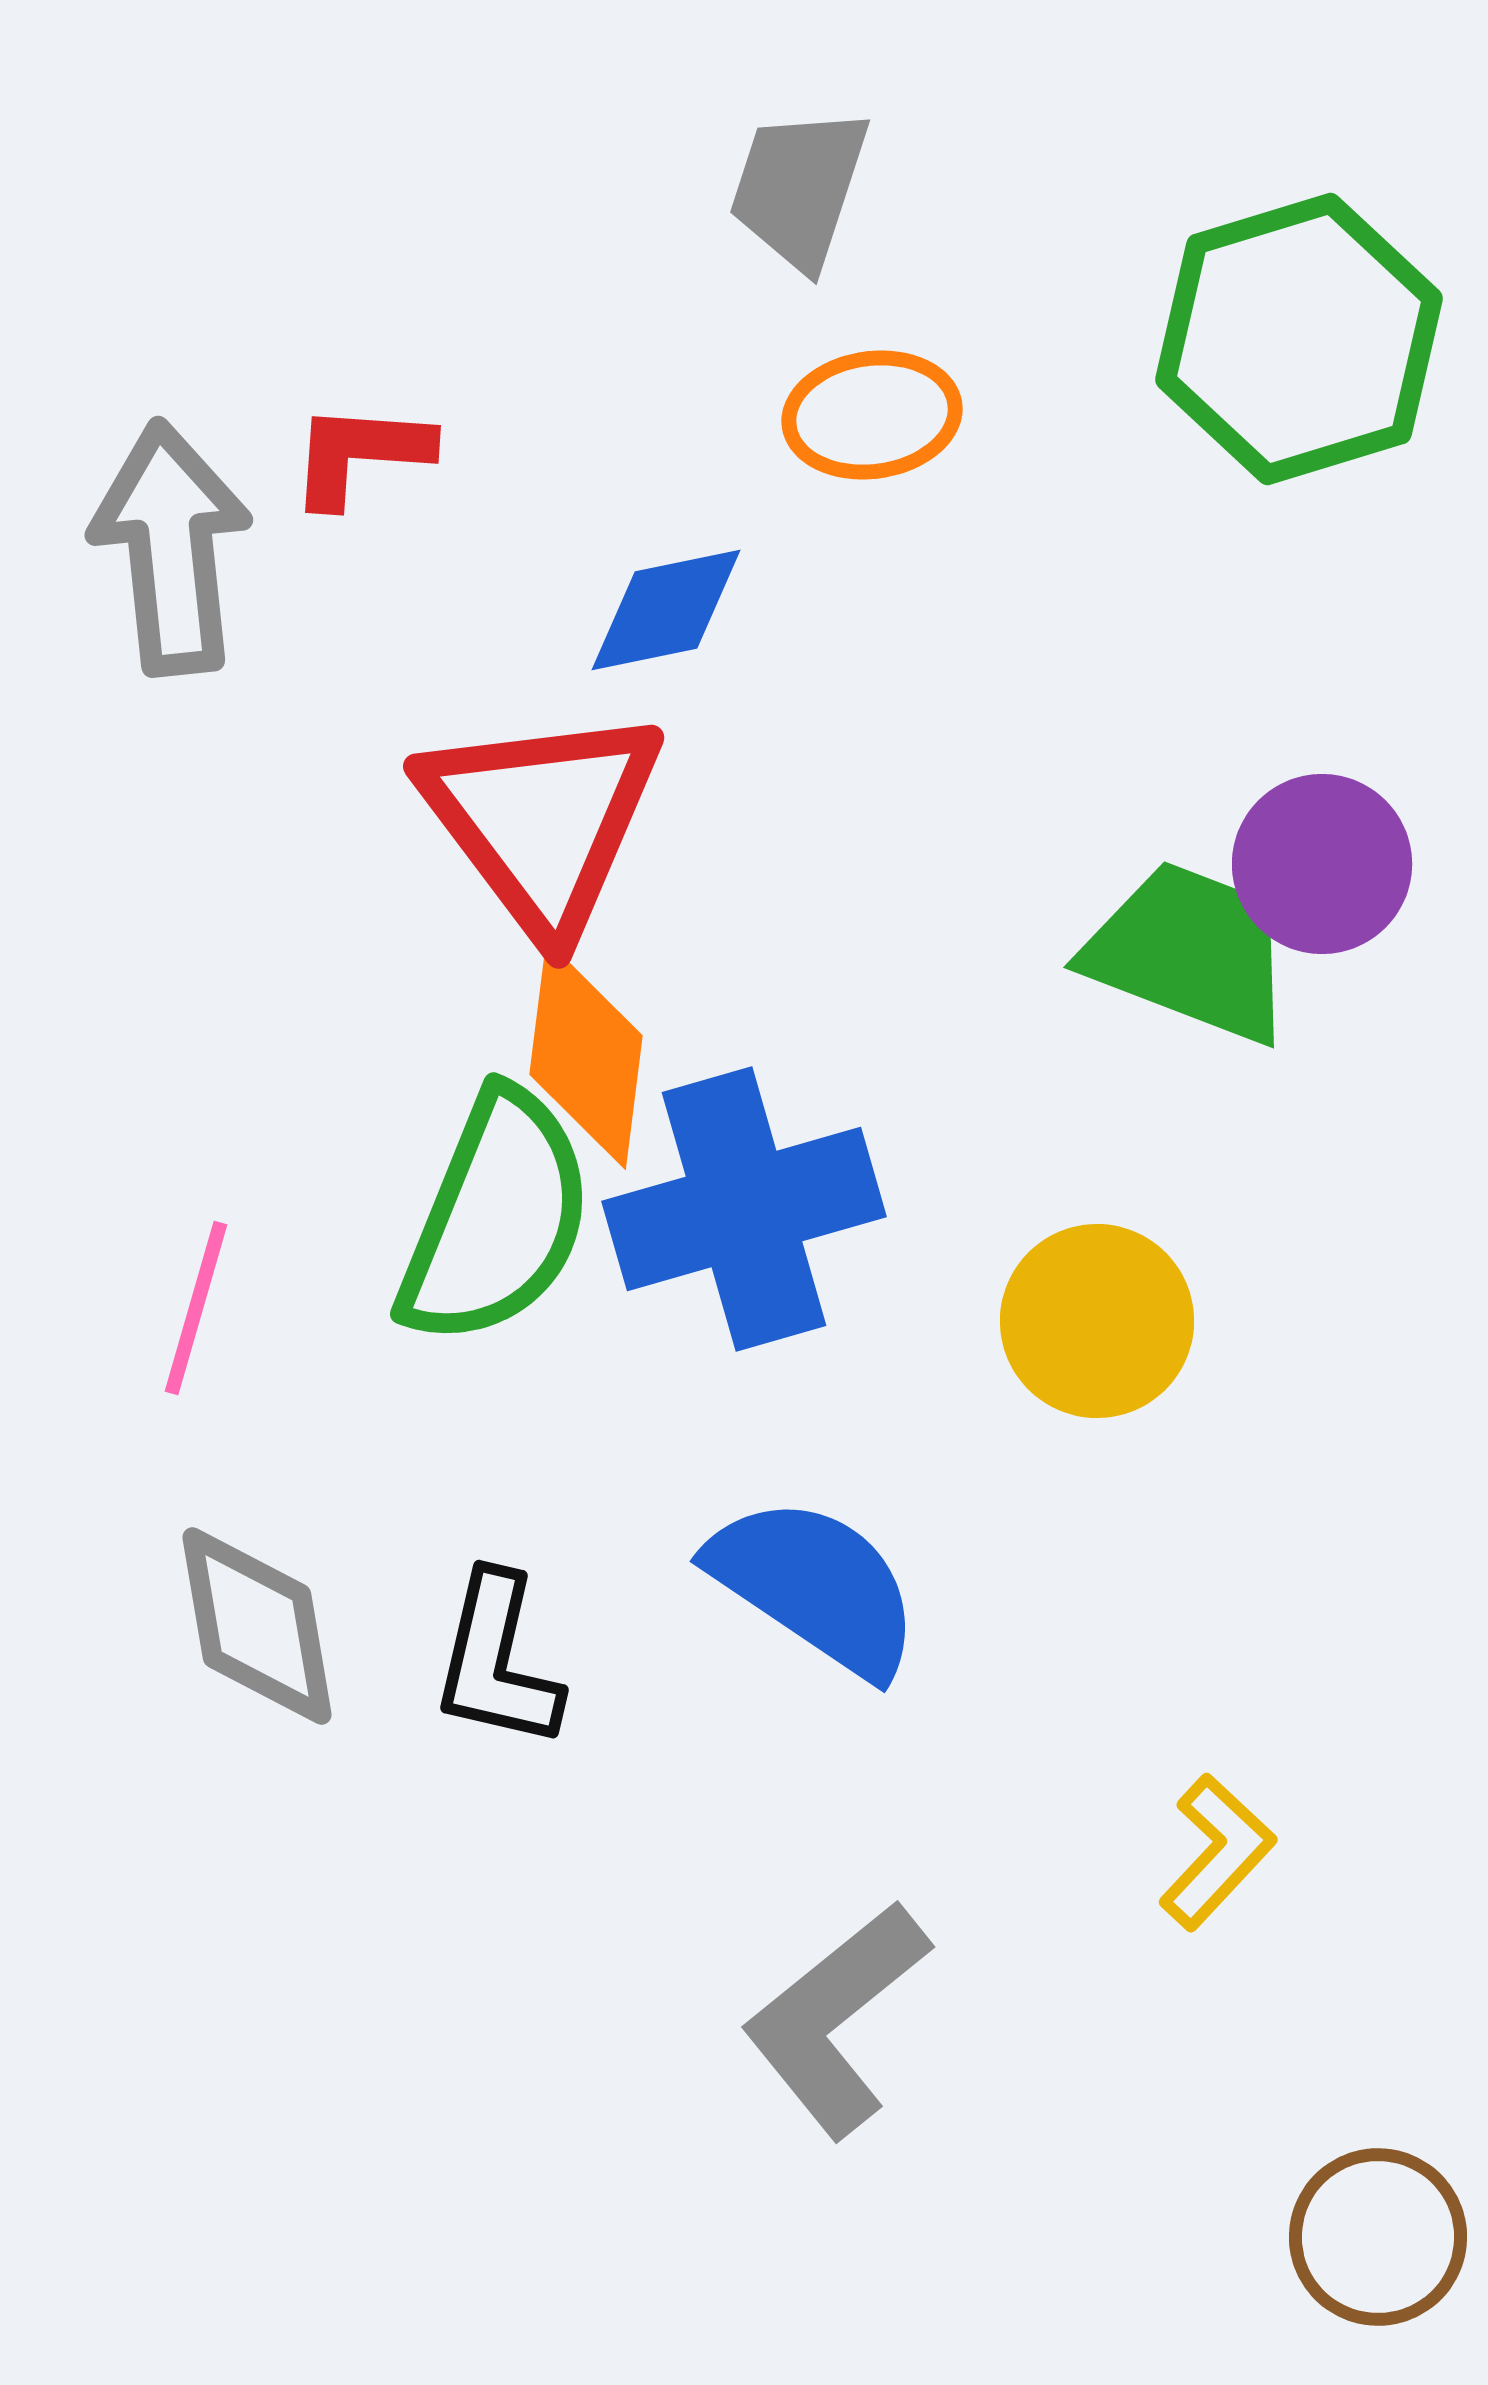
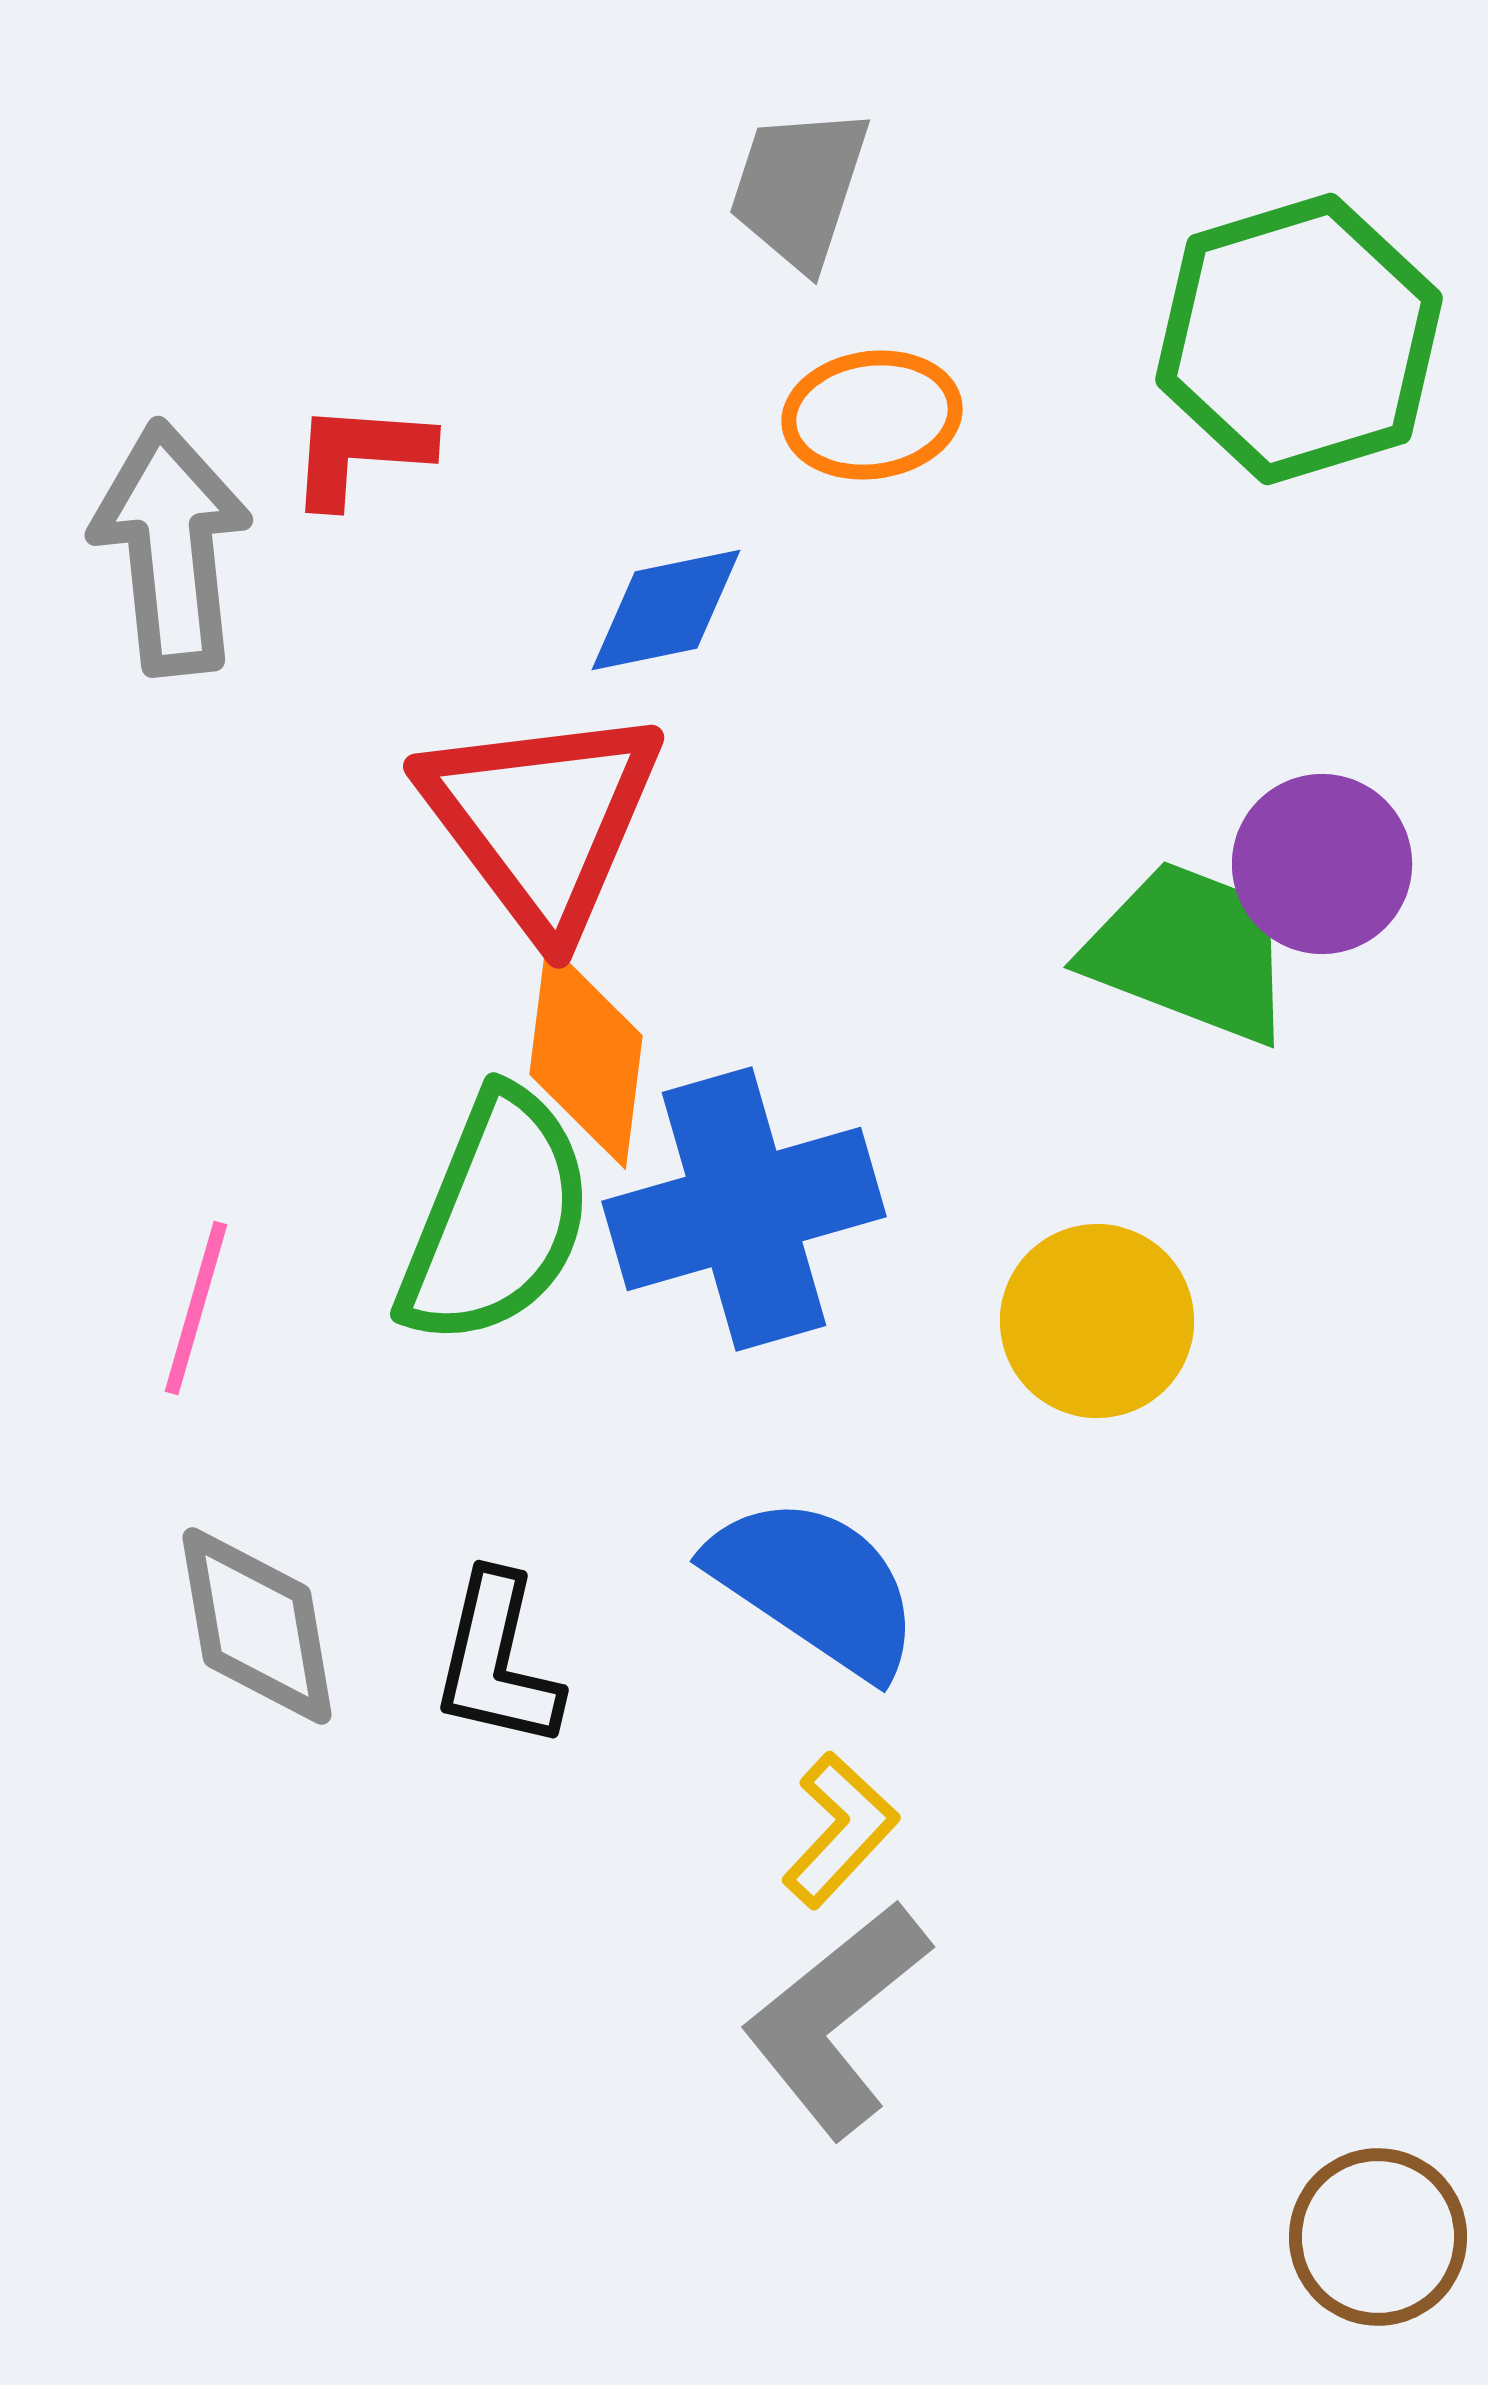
yellow L-shape: moved 377 px left, 22 px up
